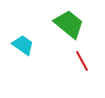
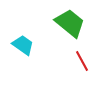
green trapezoid: moved 1 px right, 1 px up
